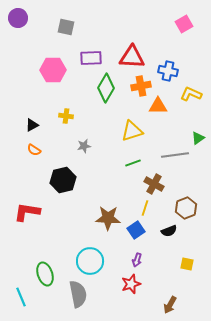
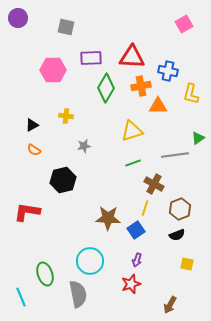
yellow L-shape: rotated 100 degrees counterclockwise
brown hexagon: moved 6 px left, 1 px down
black semicircle: moved 8 px right, 4 px down
